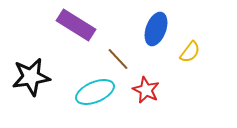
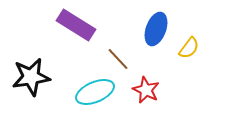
yellow semicircle: moved 1 px left, 4 px up
